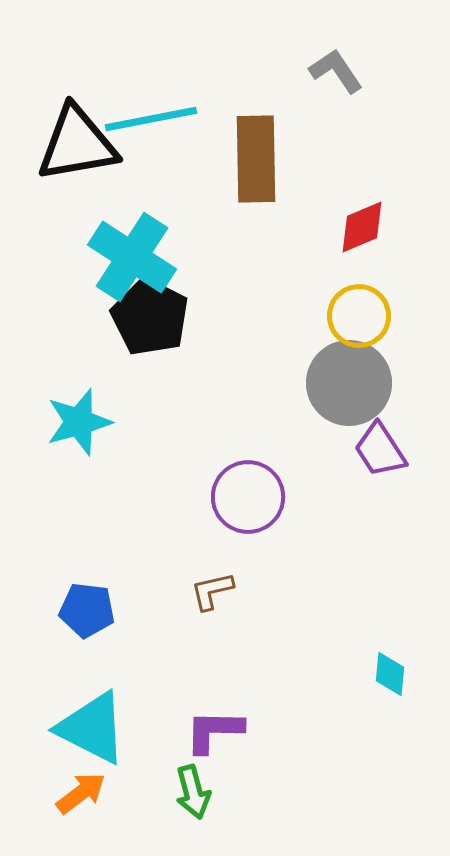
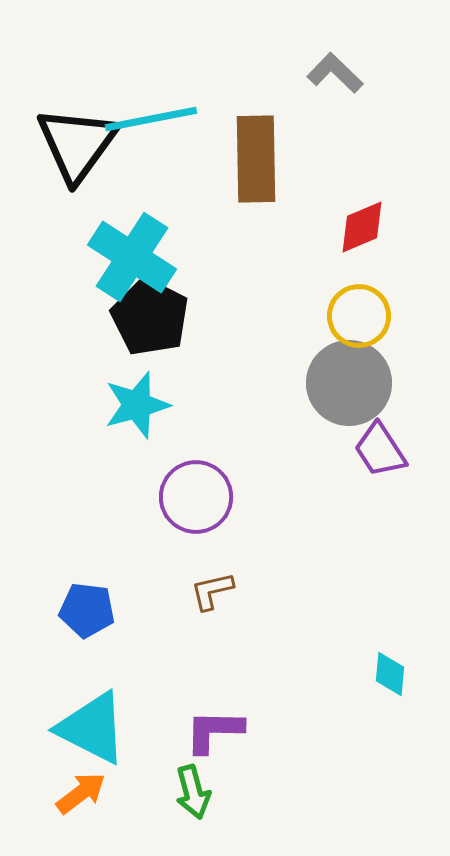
gray L-shape: moved 1 px left, 2 px down; rotated 12 degrees counterclockwise
black triangle: rotated 44 degrees counterclockwise
cyan star: moved 58 px right, 17 px up
purple circle: moved 52 px left
